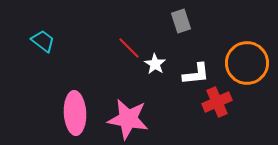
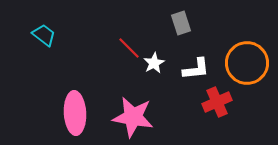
gray rectangle: moved 2 px down
cyan trapezoid: moved 1 px right, 6 px up
white star: moved 1 px left, 1 px up; rotated 10 degrees clockwise
white L-shape: moved 5 px up
pink star: moved 5 px right, 2 px up
